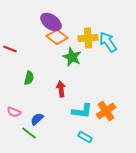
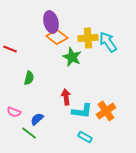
purple ellipse: rotated 40 degrees clockwise
red arrow: moved 5 px right, 8 px down
